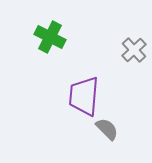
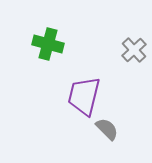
green cross: moved 2 px left, 7 px down; rotated 12 degrees counterclockwise
purple trapezoid: rotated 9 degrees clockwise
